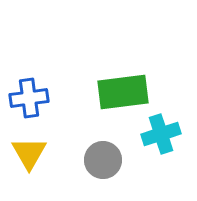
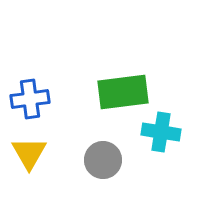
blue cross: moved 1 px right, 1 px down
cyan cross: moved 2 px up; rotated 27 degrees clockwise
